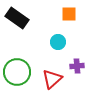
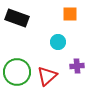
orange square: moved 1 px right
black rectangle: rotated 15 degrees counterclockwise
red triangle: moved 5 px left, 3 px up
